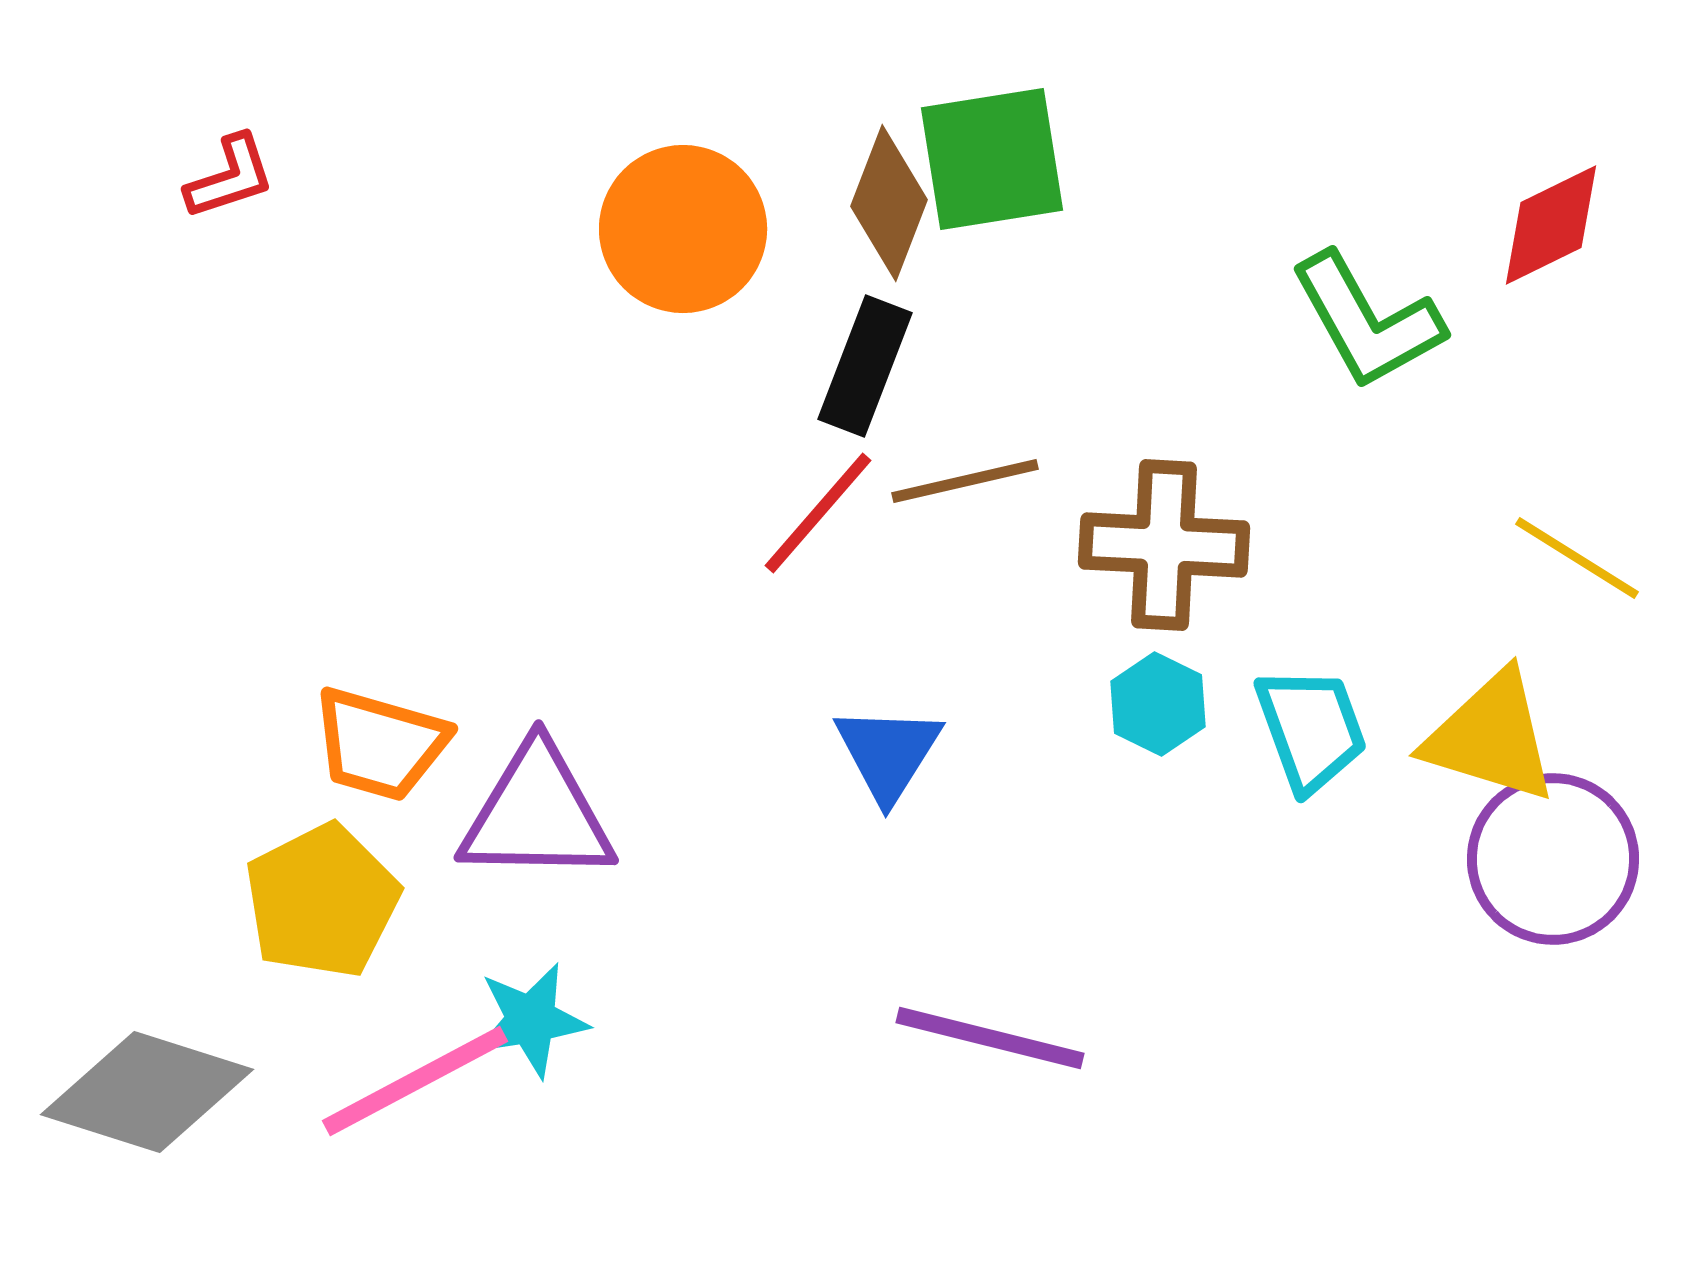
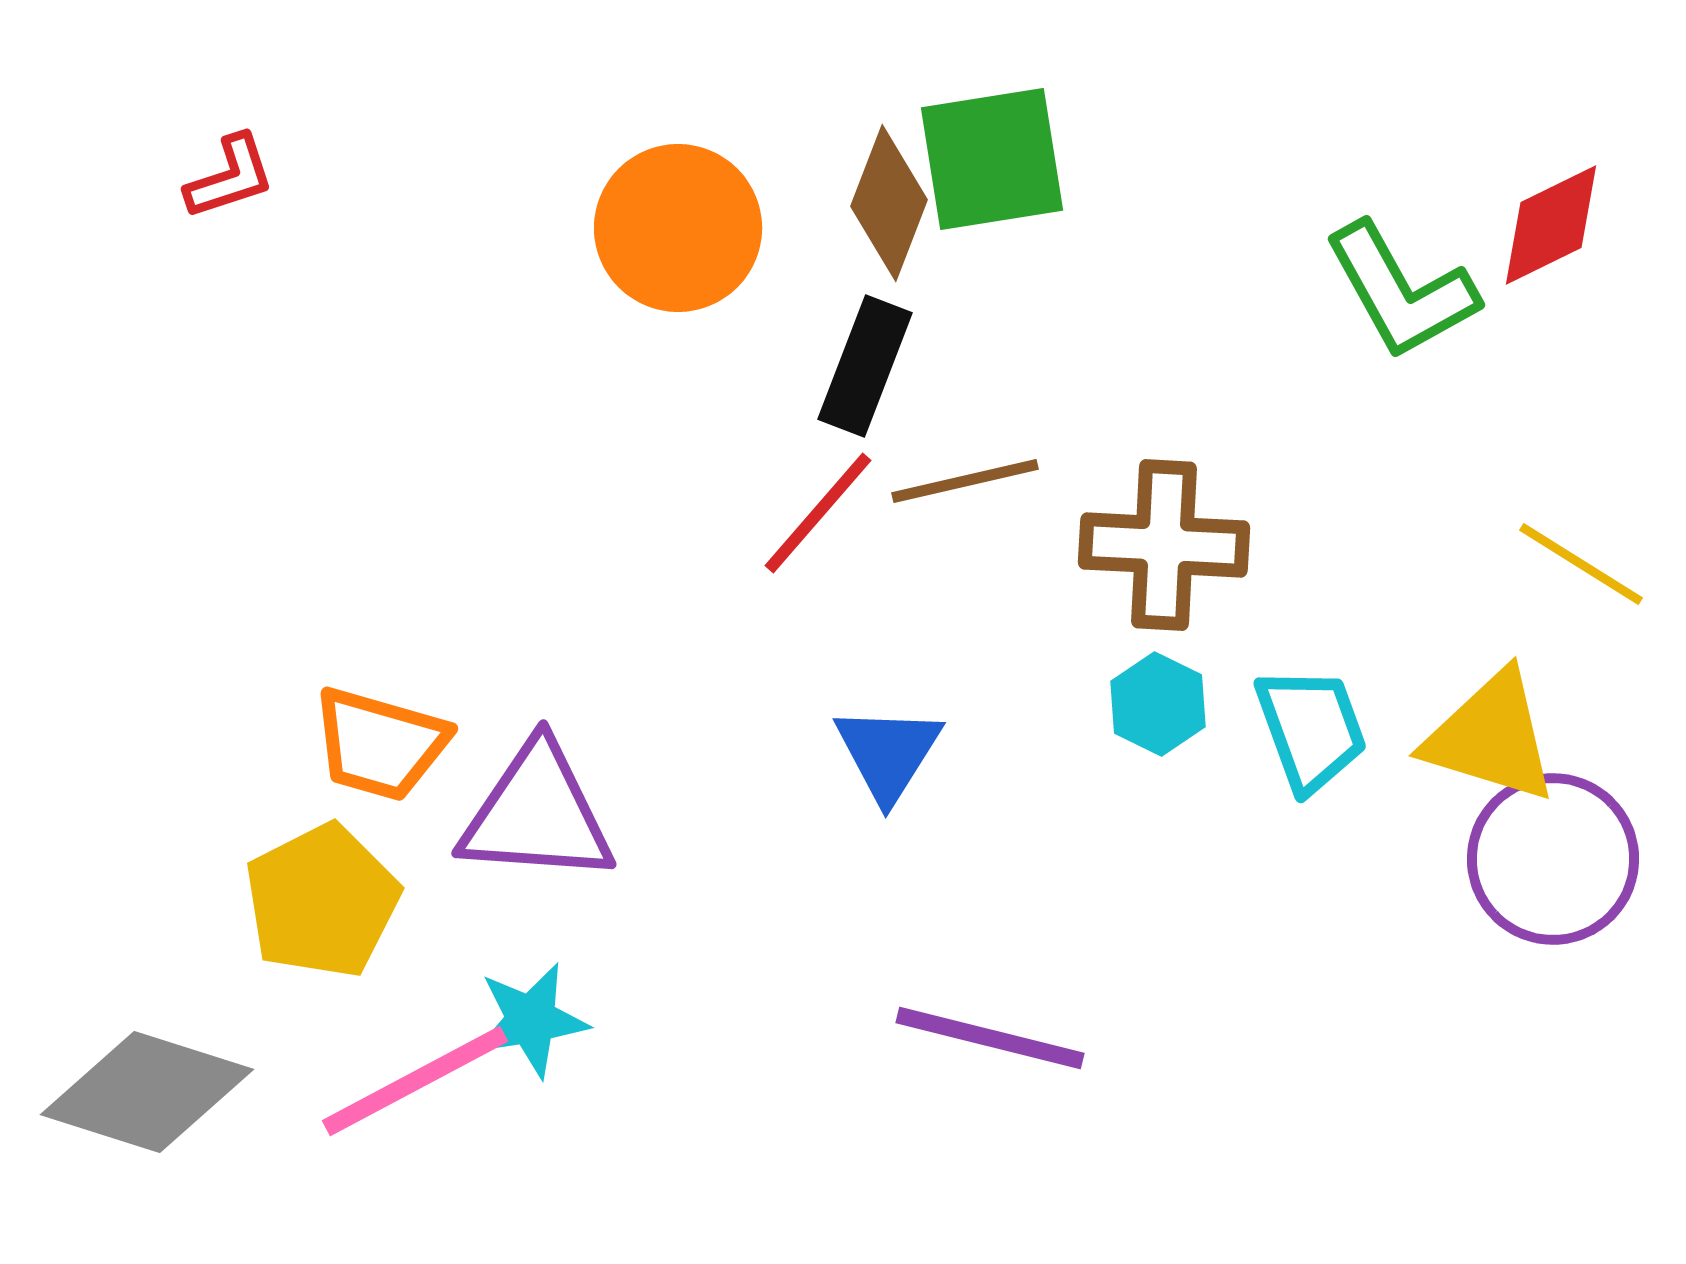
orange circle: moved 5 px left, 1 px up
green L-shape: moved 34 px right, 30 px up
yellow line: moved 4 px right, 6 px down
purple triangle: rotated 3 degrees clockwise
